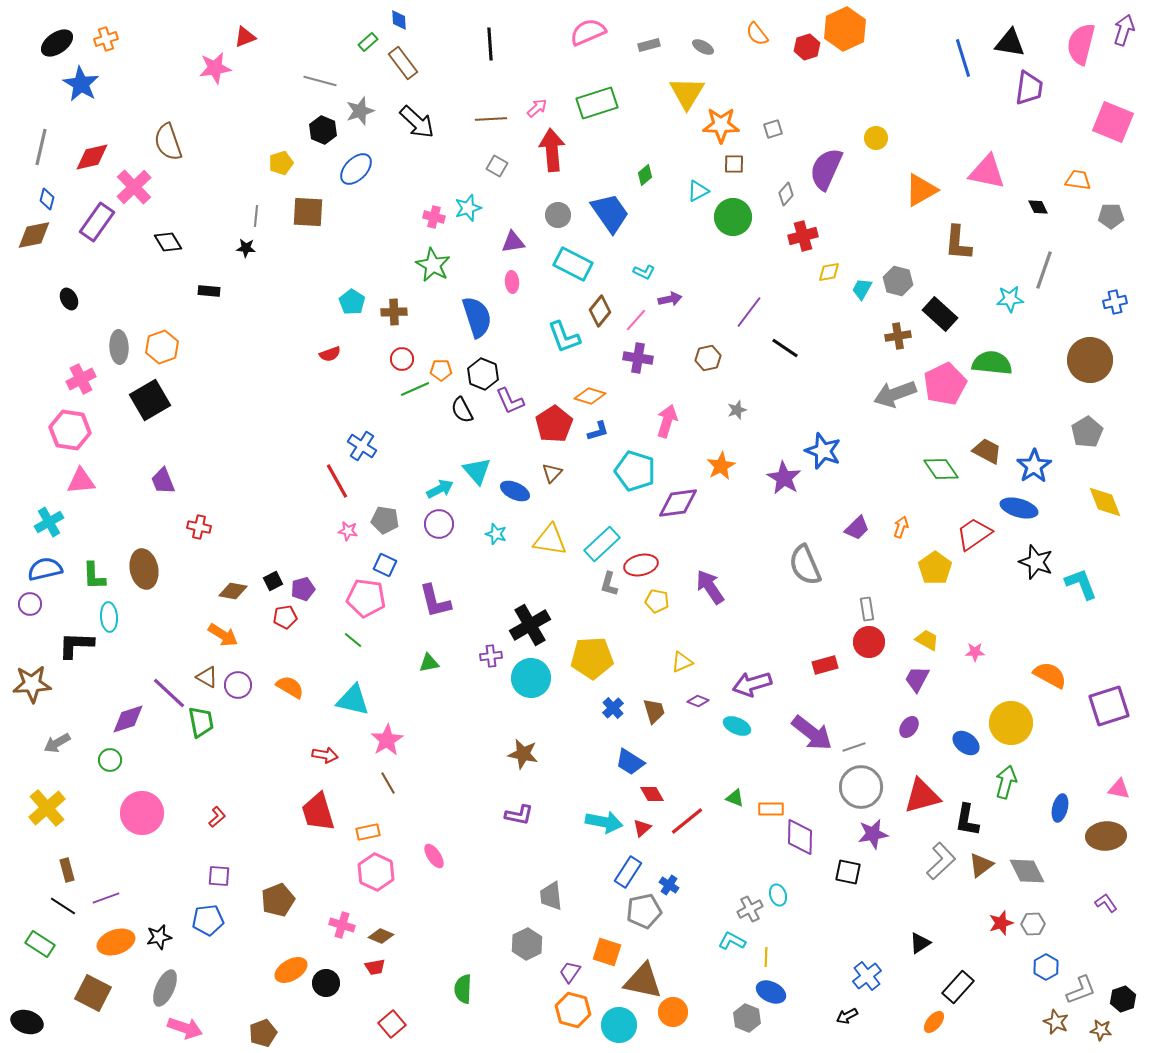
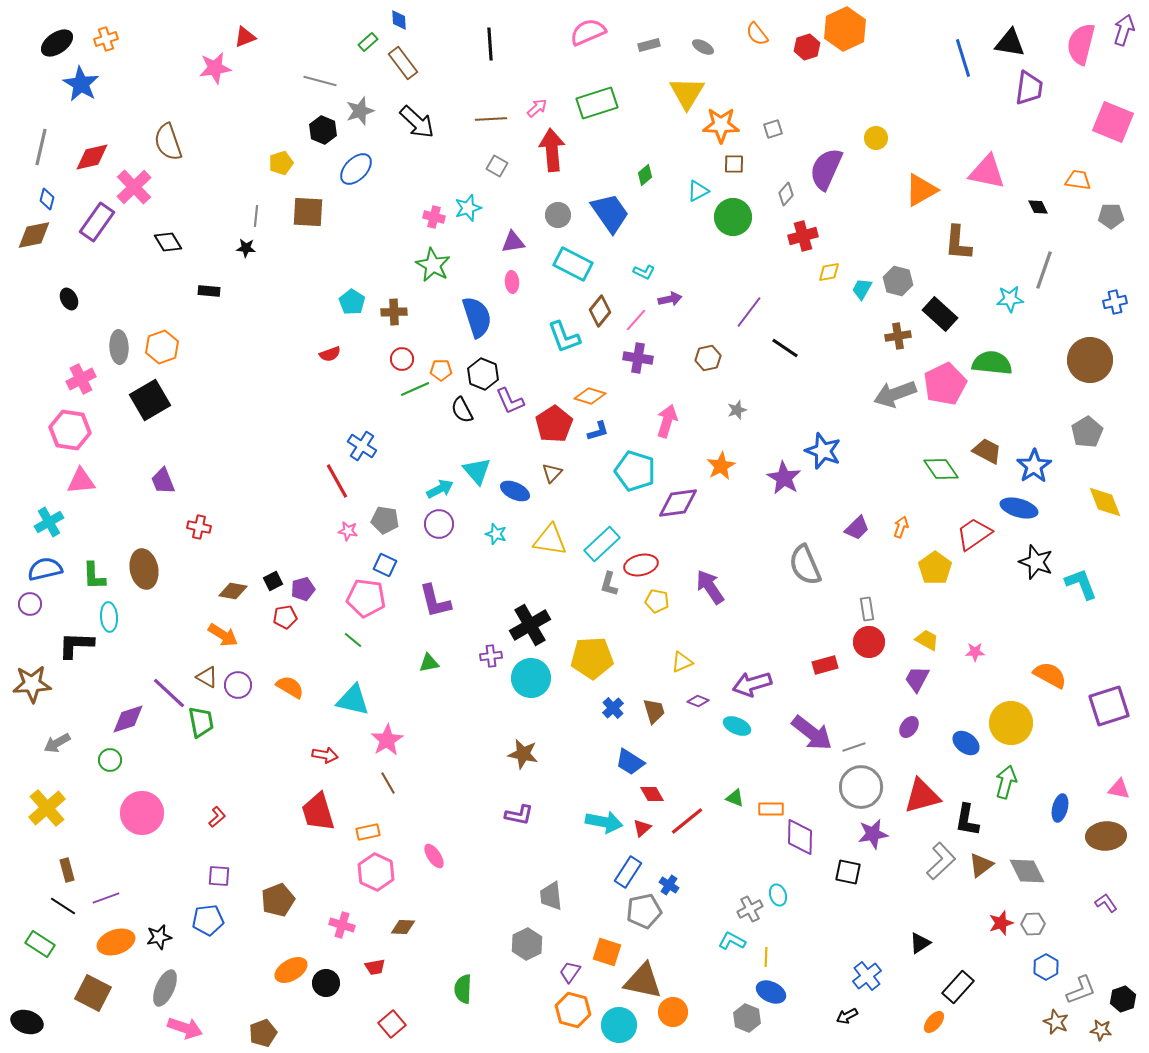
brown diamond at (381, 936): moved 22 px right, 9 px up; rotated 20 degrees counterclockwise
